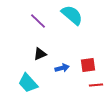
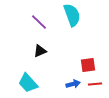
cyan semicircle: rotated 30 degrees clockwise
purple line: moved 1 px right, 1 px down
black triangle: moved 3 px up
blue arrow: moved 11 px right, 16 px down
red line: moved 1 px left, 1 px up
